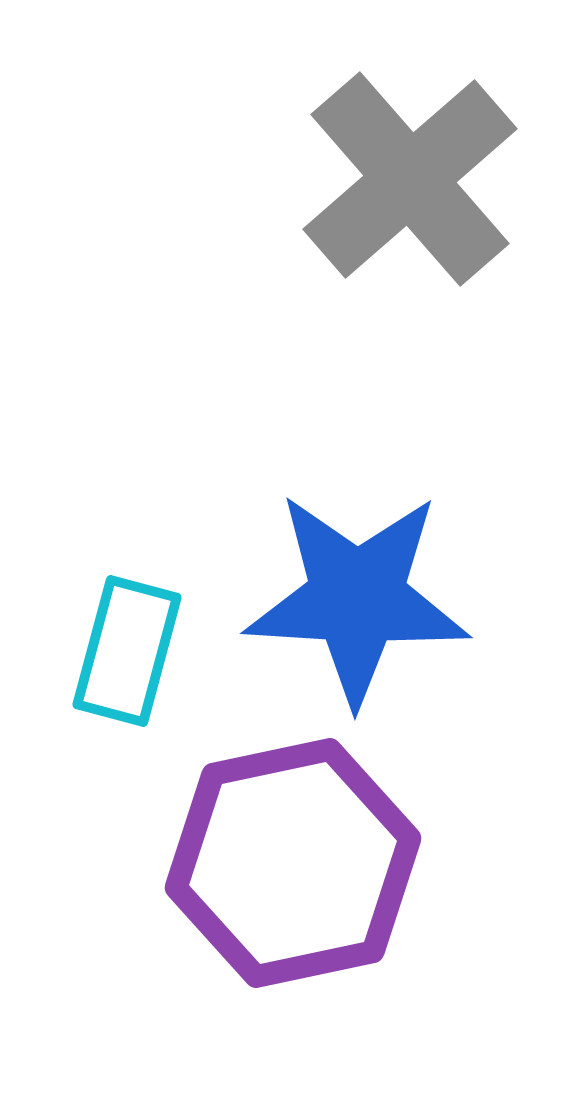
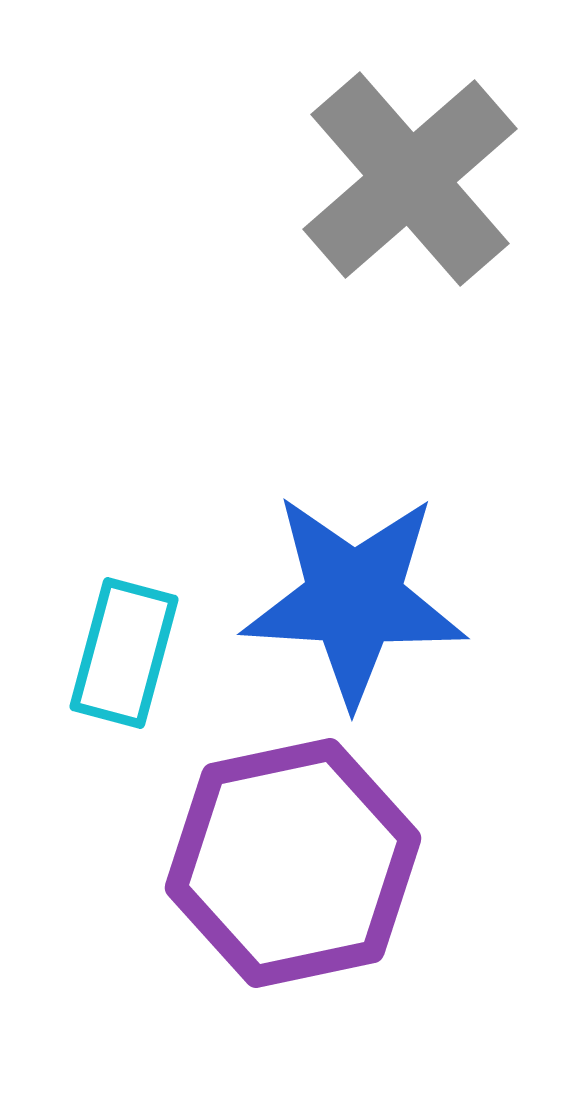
blue star: moved 3 px left, 1 px down
cyan rectangle: moved 3 px left, 2 px down
